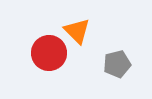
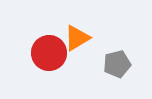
orange triangle: moved 7 px down; rotated 44 degrees clockwise
